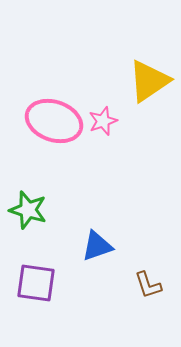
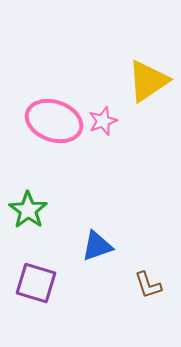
yellow triangle: moved 1 px left
green star: rotated 18 degrees clockwise
purple square: rotated 9 degrees clockwise
